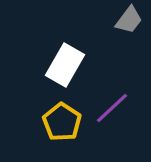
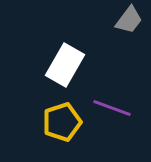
purple line: rotated 63 degrees clockwise
yellow pentagon: rotated 21 degrees clockwise
